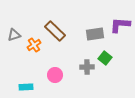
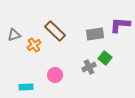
gray cross: moved 2 px right; rotated 24 degrees counterclockwise
